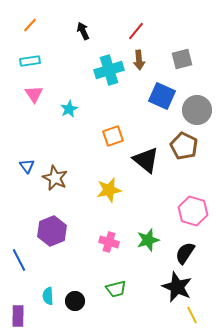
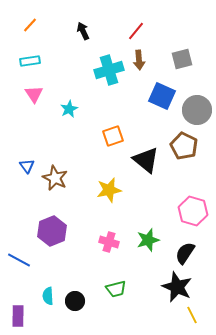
blue line: rotated 35 degrees counterclockwise
